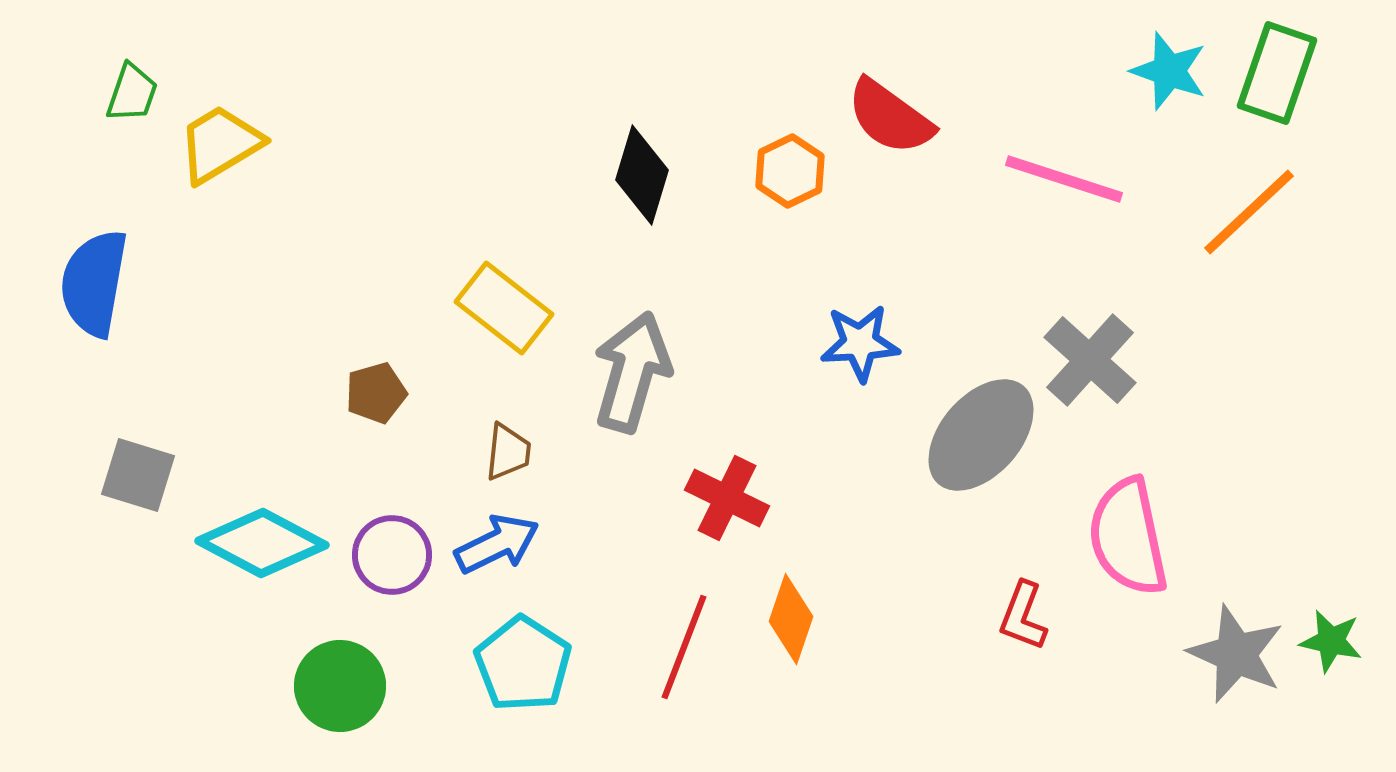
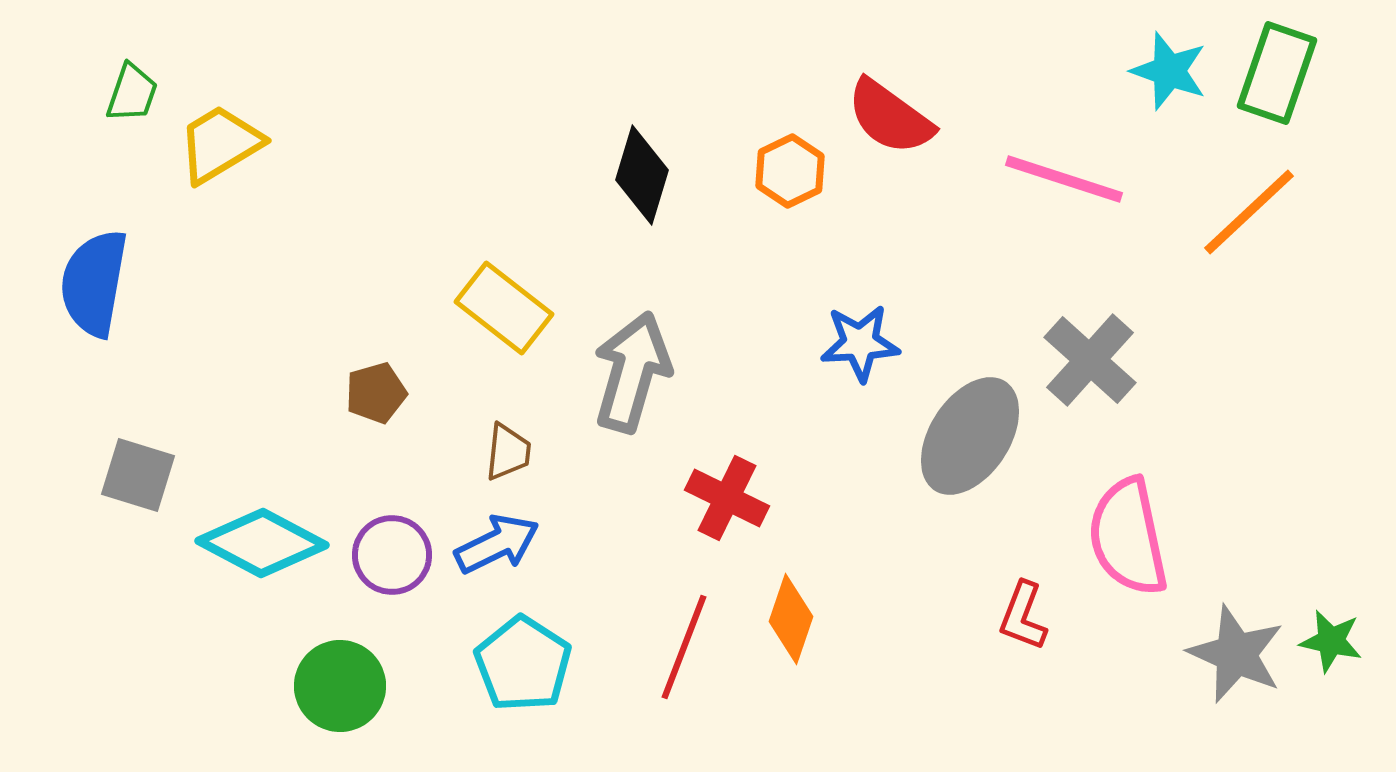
gray ellipse: moved 11 px left, 1 px down; rotated 8 degrees counterclockwise
